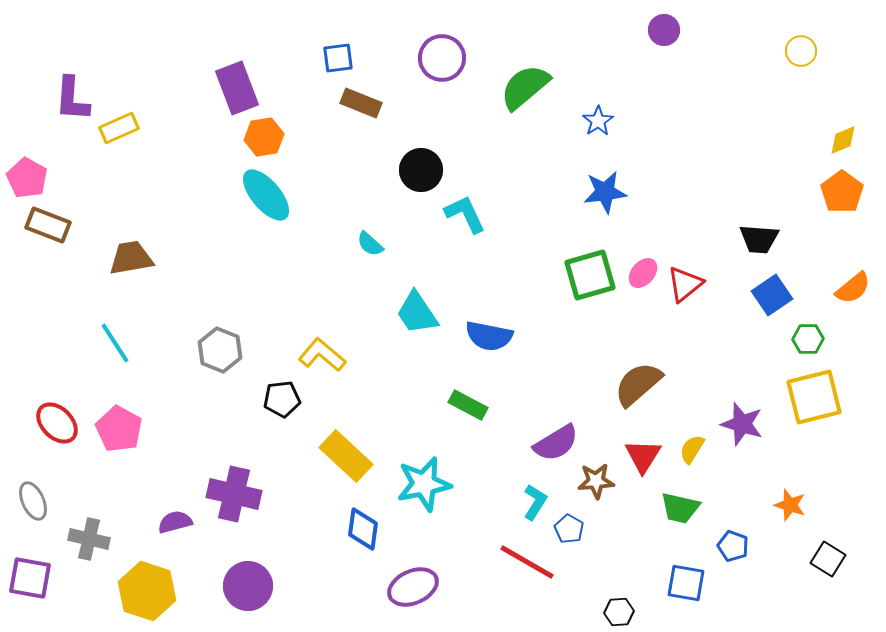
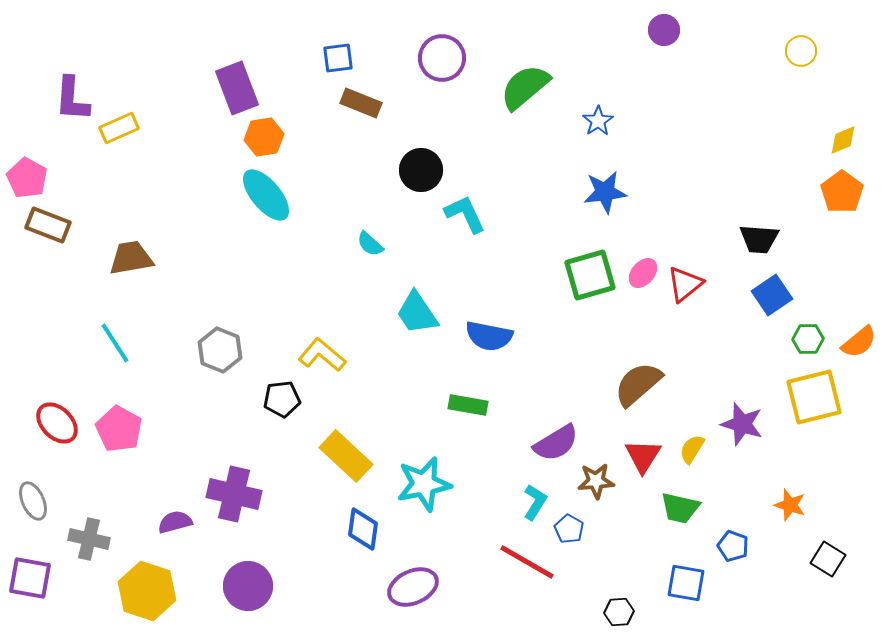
orange semicircle at (853, 288): moved 6 px right, 54 px down
green rectangle at (468, 405): rotated 18 degrees counterclockwise
